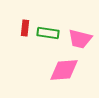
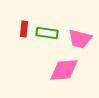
red rectangle: moved 1 px left, 1 px down
green rectangle: moved 1 px left
